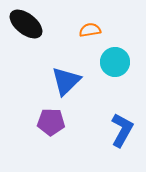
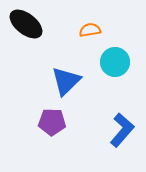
purple pentagon: moved 1 px right
blue L-shape: rotated 12 degrees clockwise
